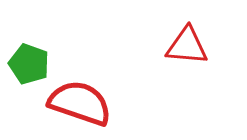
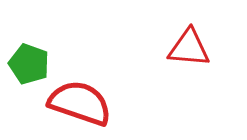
red triangle: moved 2 px right, 2 px down
